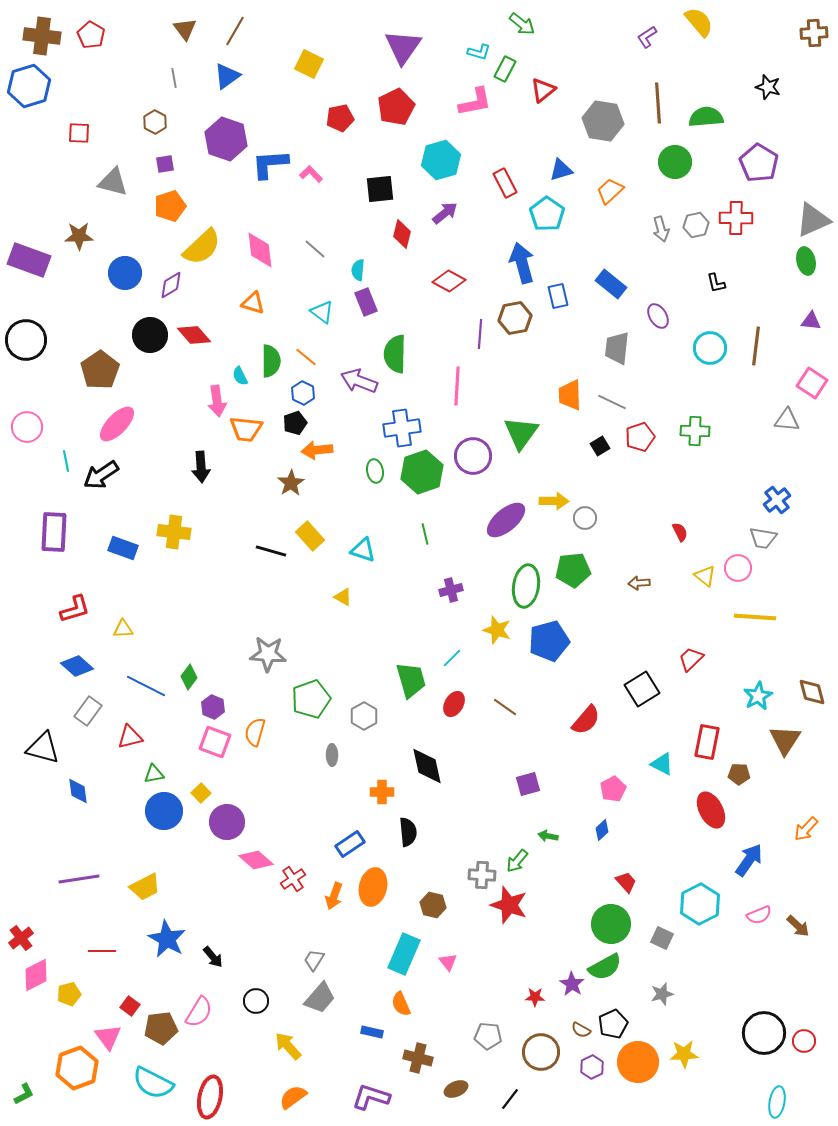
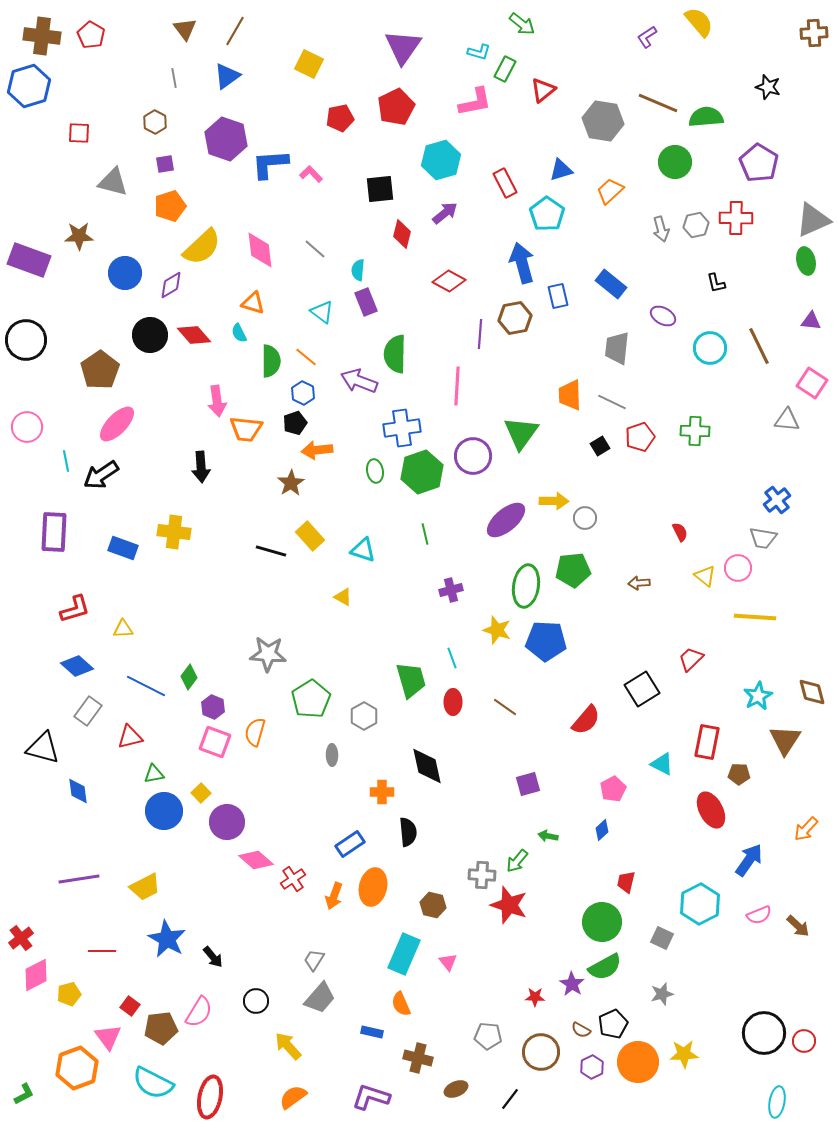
brown line at (658, 103): rotated 63 degrees counterclockwise
purple ellipse at (658, 316): moved 5 px right; rotated 30 degrees counterclockwise
brown line at (756, 346): moved 3 px right; rotated 33 degrees counterclockwise
cyan semicircle at (240, 376): moved 1 px left, 43 px up
blue pentagon at (549, 641): moved 3 px left; rotated 18 degrees clockwise
cyan line at (452, 658): rotated 65 degrees counterclockwise
green pentagon at (311, 699): rotated 12 degrees counterclockwise
red ellipse at (454, 704): moved 1 px left, 2 px up; rotated 30 degrees counterclockwise
red trapezoid at (626, 882): rotated 125 degrees counterclockwise
green circle at (611, 924): moved 9 px left, 2 px up
